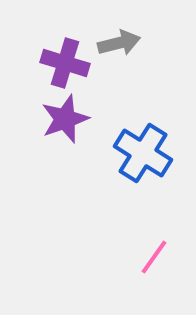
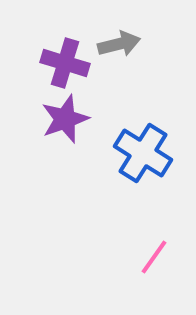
gray arrow: moved 1 px down
